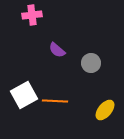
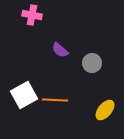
pink cross: rotated 18 degrees clockwise
purple semicircle: moved 3 px right
gray circle: moved 1 px right
orange line: moved 1 px up
